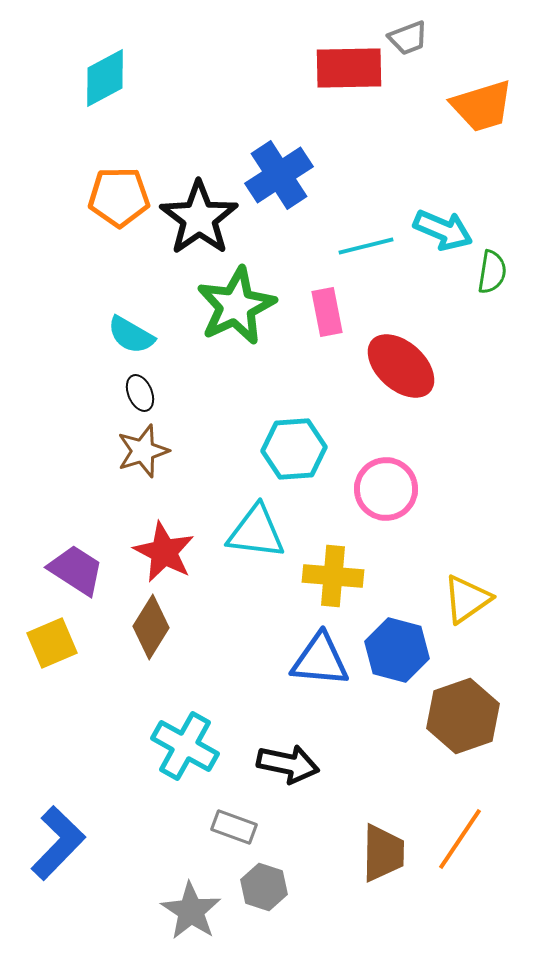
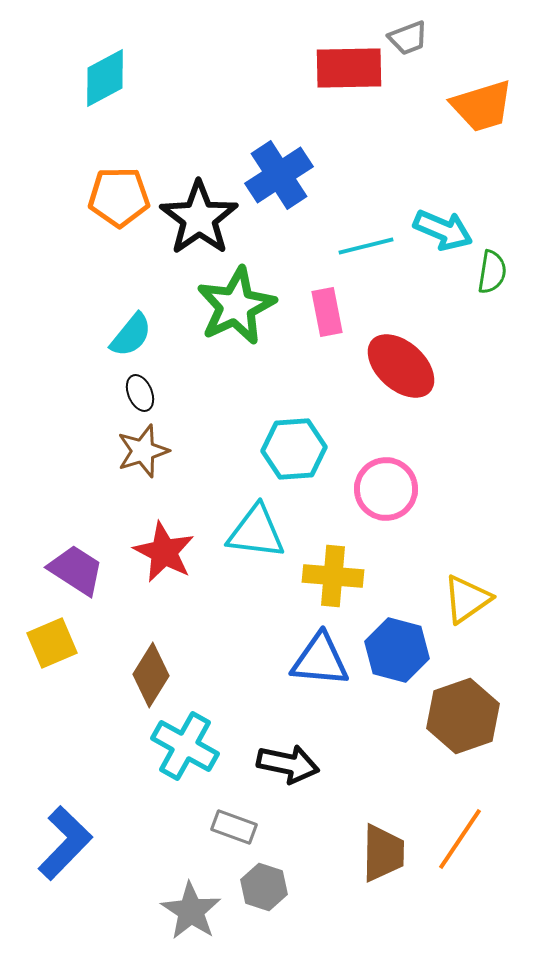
cyan semicircle: rotated 81 degrees counterclockwise
brown diamond: moved 48 px down
blue L-shape: moved 7 px right
